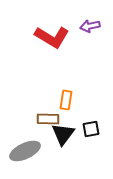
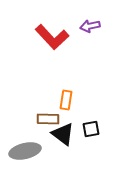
red L-shape: rotated 16 degrees clockwise
black triangle: rotated 30 degrees counterclockwise
gray ellipse: rotated 12 degrees clockwise
